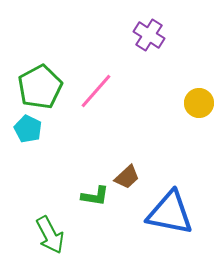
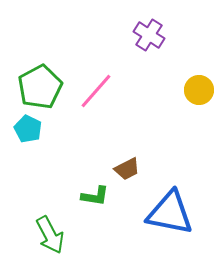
yellow circle: moved 13 px up
brown trapezoid: moved 8 px up; rotated 16 degrees clockwise
